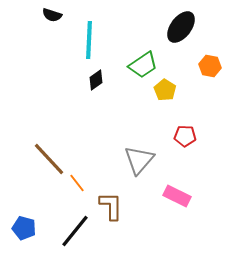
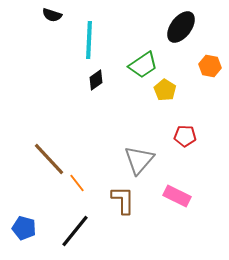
brown L-shape: moved 12 px right, 6 px up
